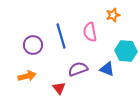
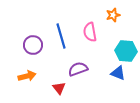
blue triangle: moved 11 px right, 4 px down
